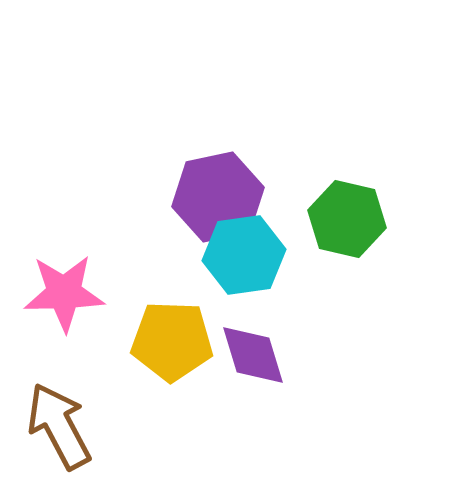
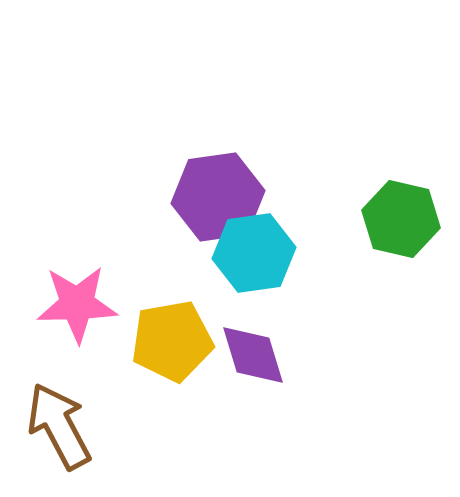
purple hexagon: rotated 4 degrees clockwise
green hexagon: moved 54 px right
cyan hexagon: moved 10 px right, 2 px up
pink star: moved 13 px right, 11 px down
yellow pentagon: rotated 12 degrees counterclockwise
